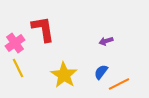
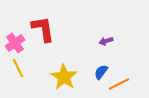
yellow star: moved 2 px down
